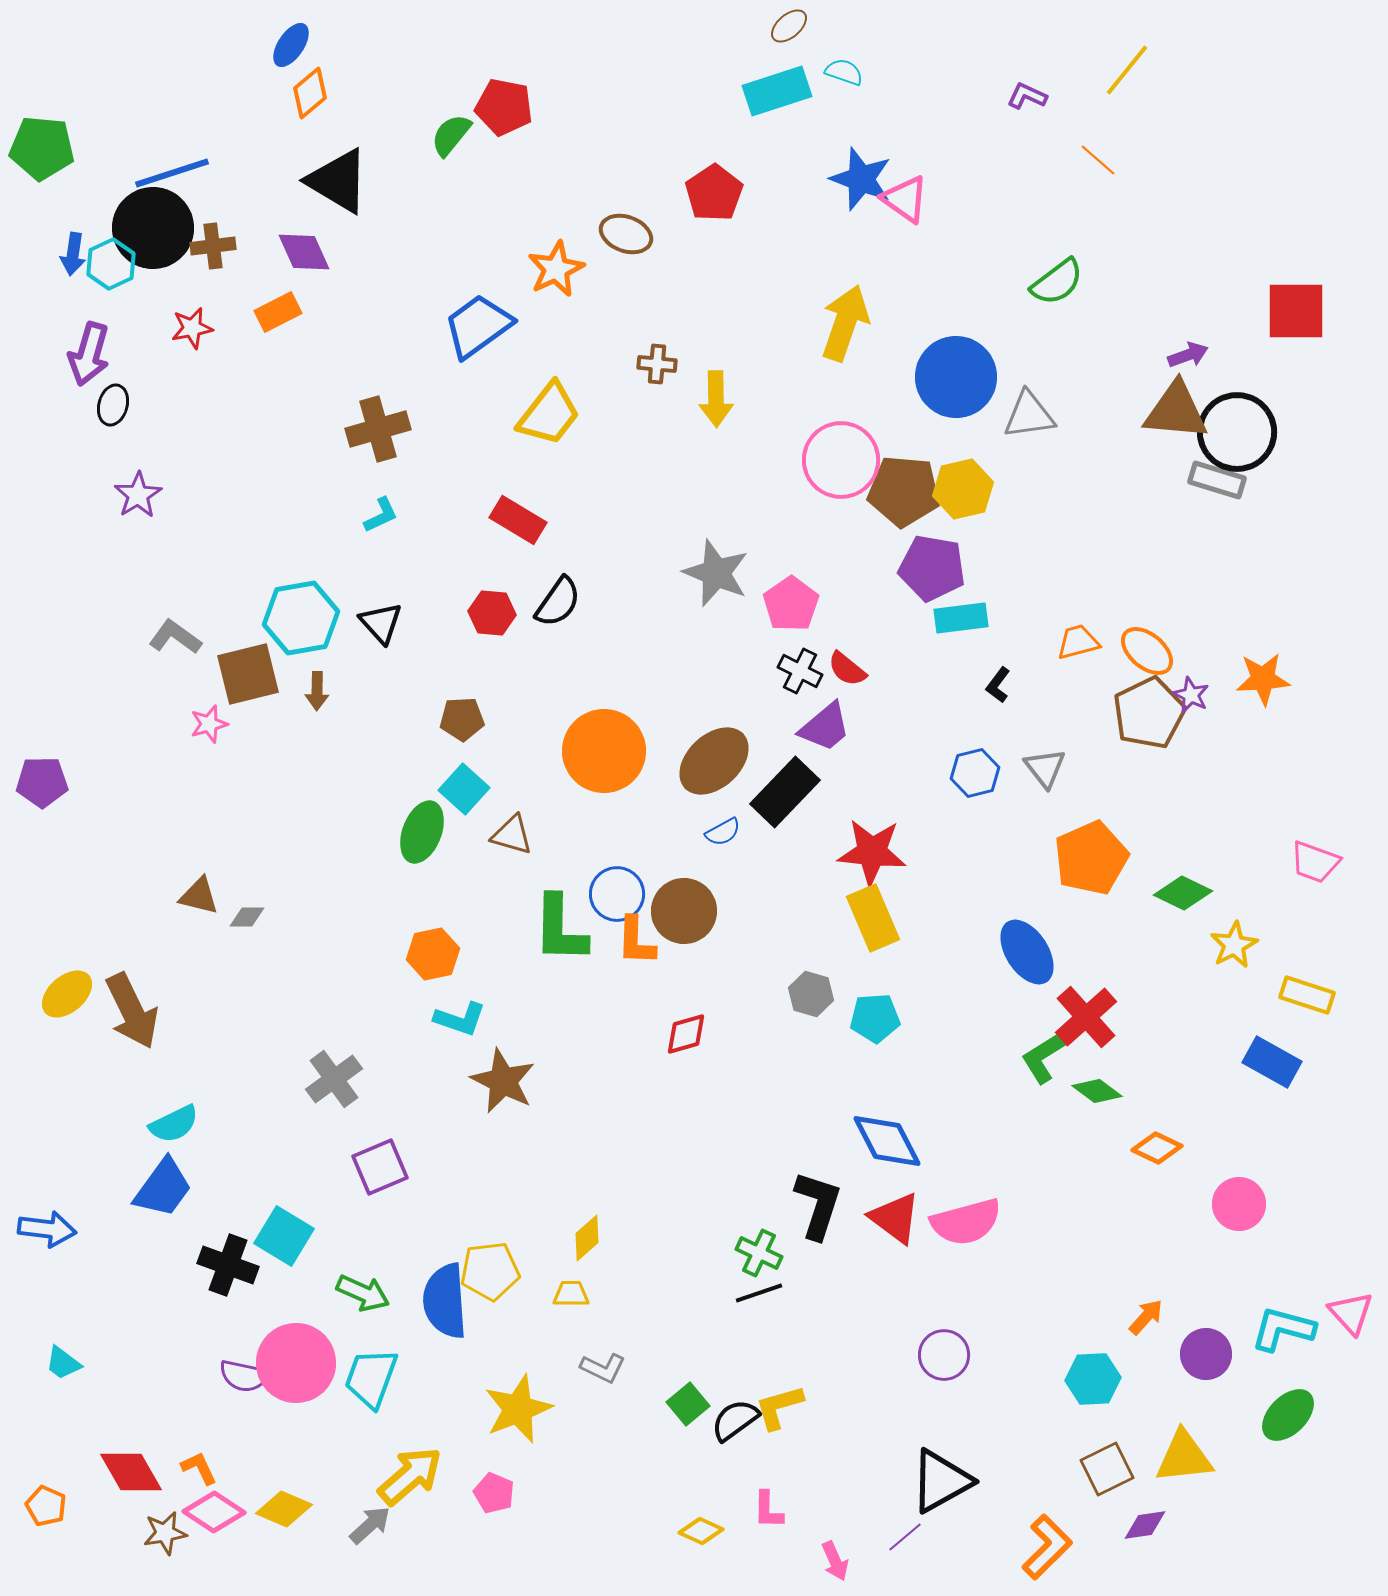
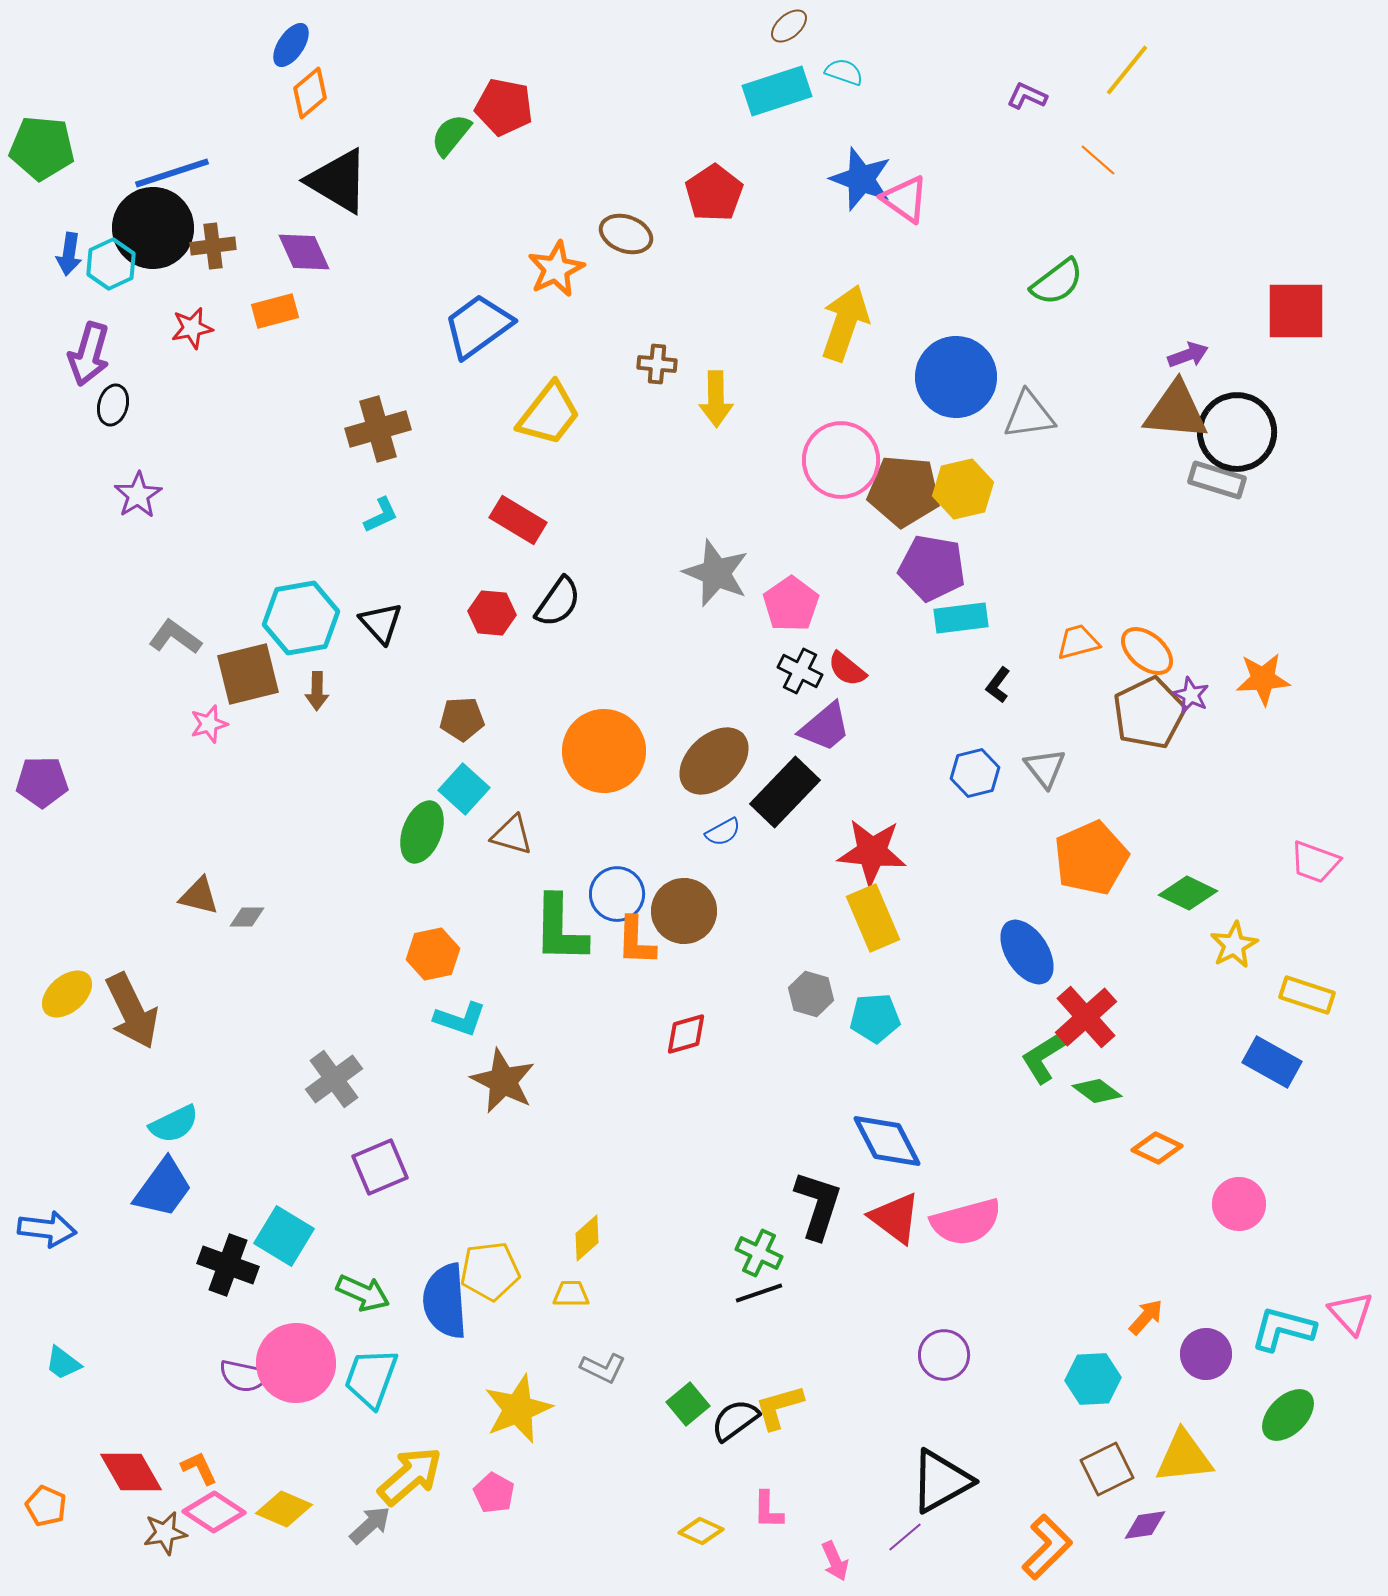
blue arrow at (73, 254): moved 4 px left
orange rectangle at (278, 312): moved 3 px left, 1 px up; rotated 12 degrees clockwise
green diamond at (1183, 893): moved 5 px right
pink pentagon at (494, 1493): rotated 6 degrees clockwise
